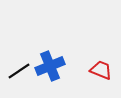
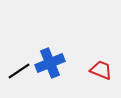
blue cross: moved 3 px up
